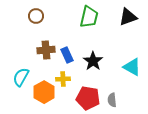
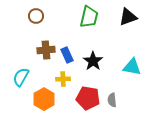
cyan triangle: rotated 18 degrees counterclockwise
orange hexagon: moved 7 px down
